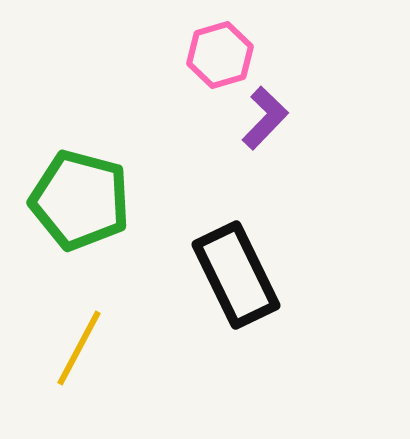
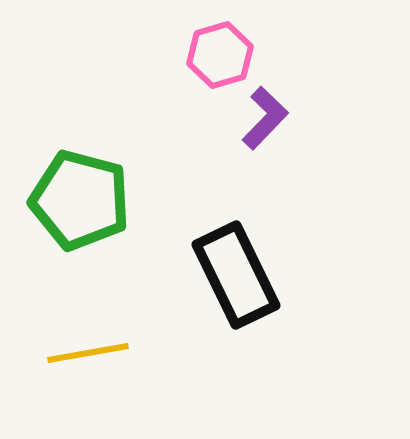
yellow line: moved 9 px right, 5 px down; rotated 52 degrees clockwise
